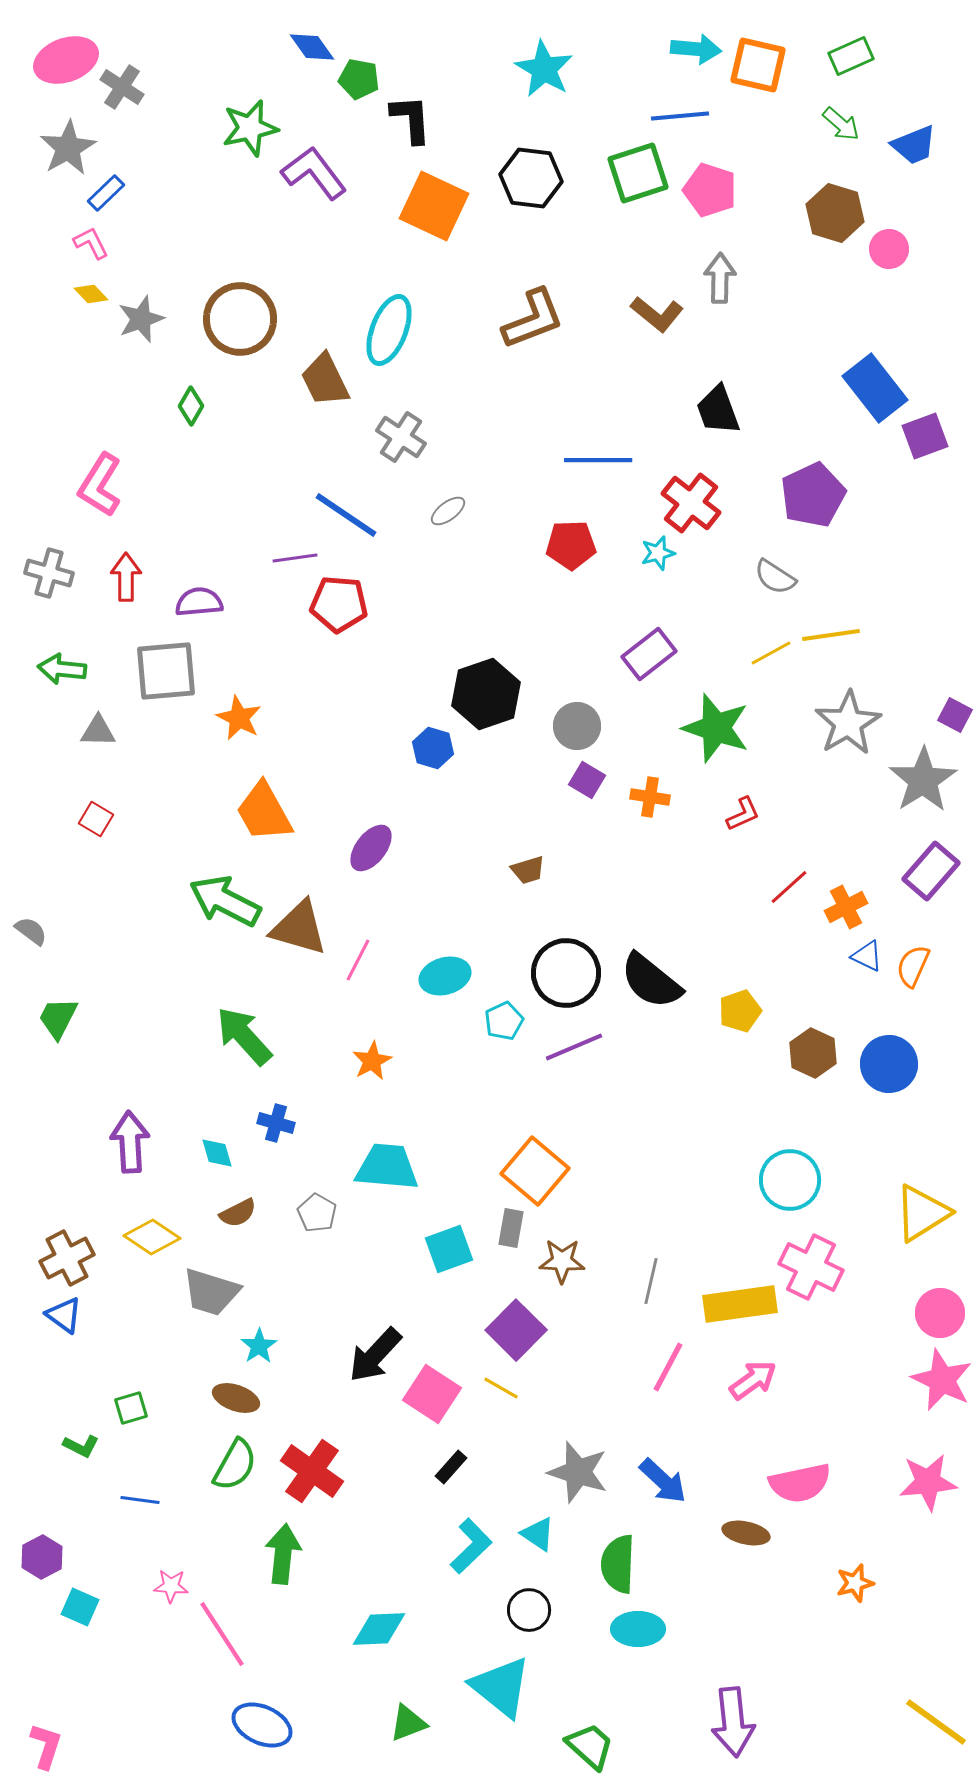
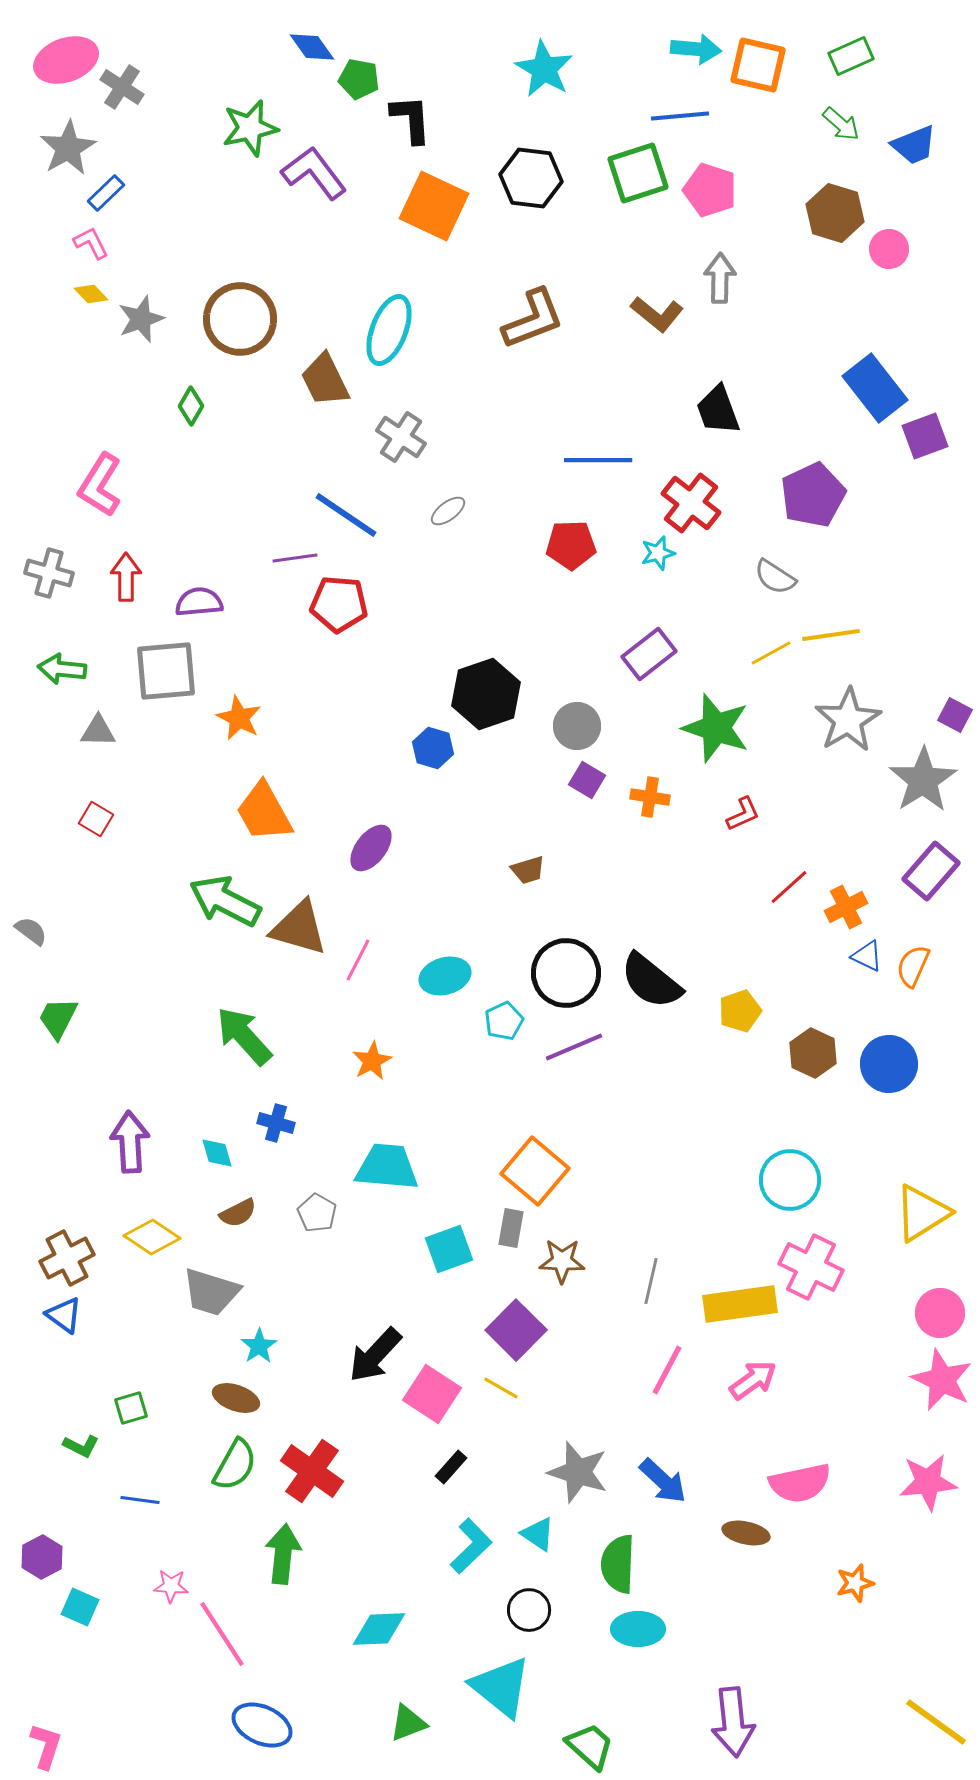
gray star at (848, 723): moved 3 px up
pink line at (668, 1367): moved 1 px left, 3 px down
